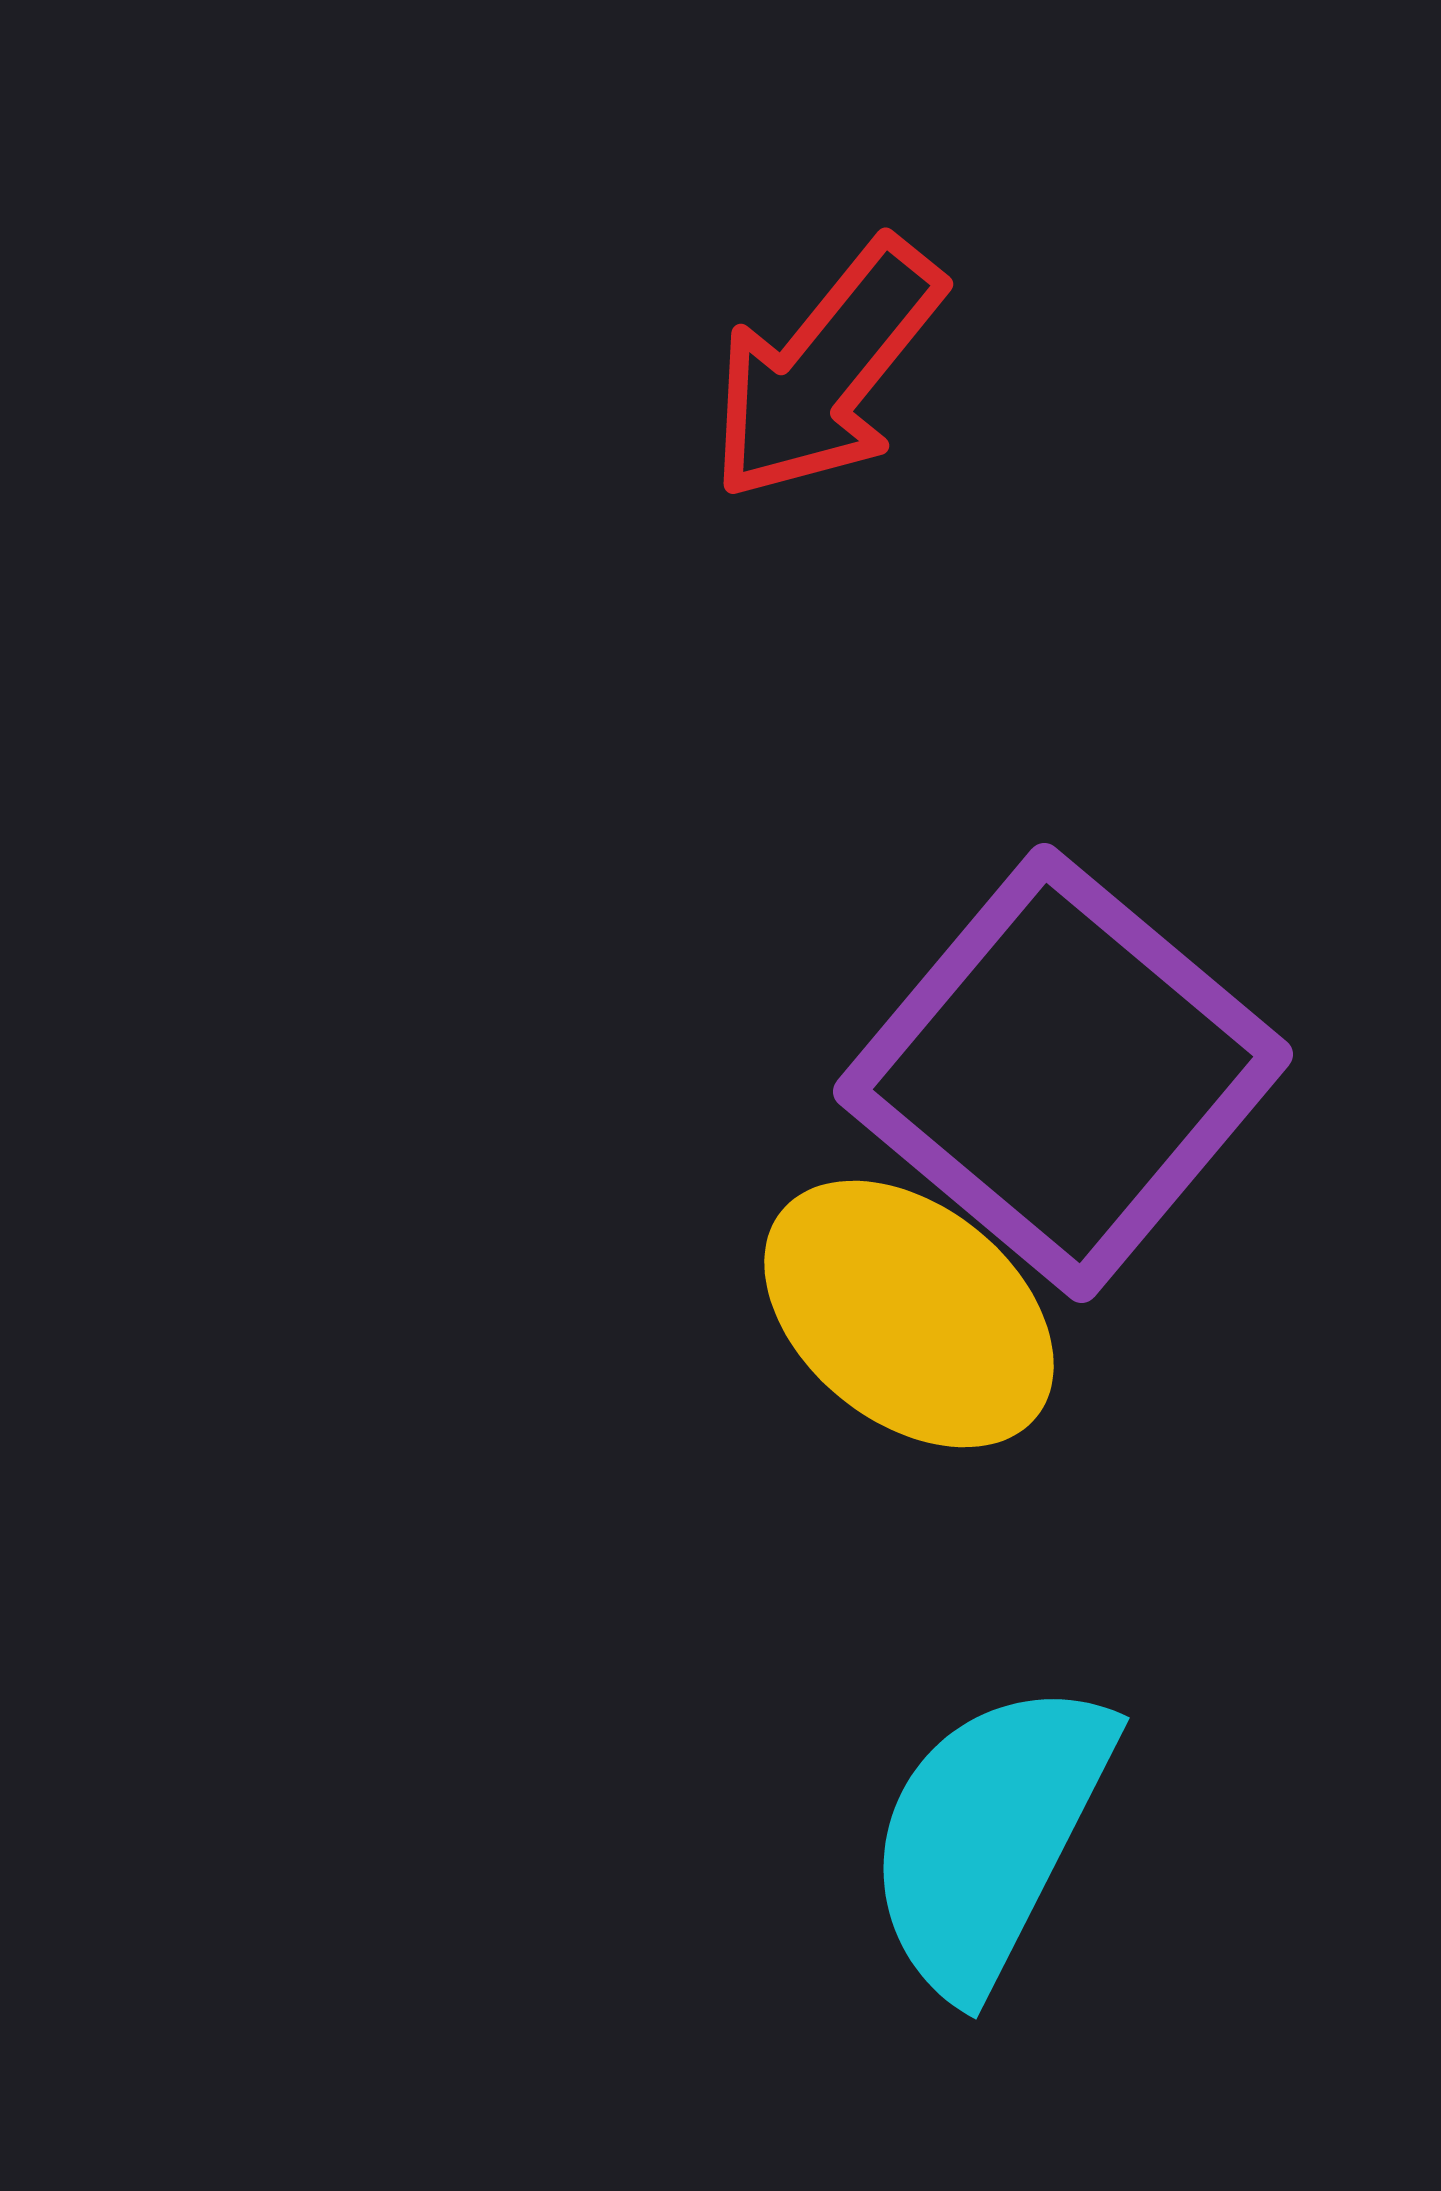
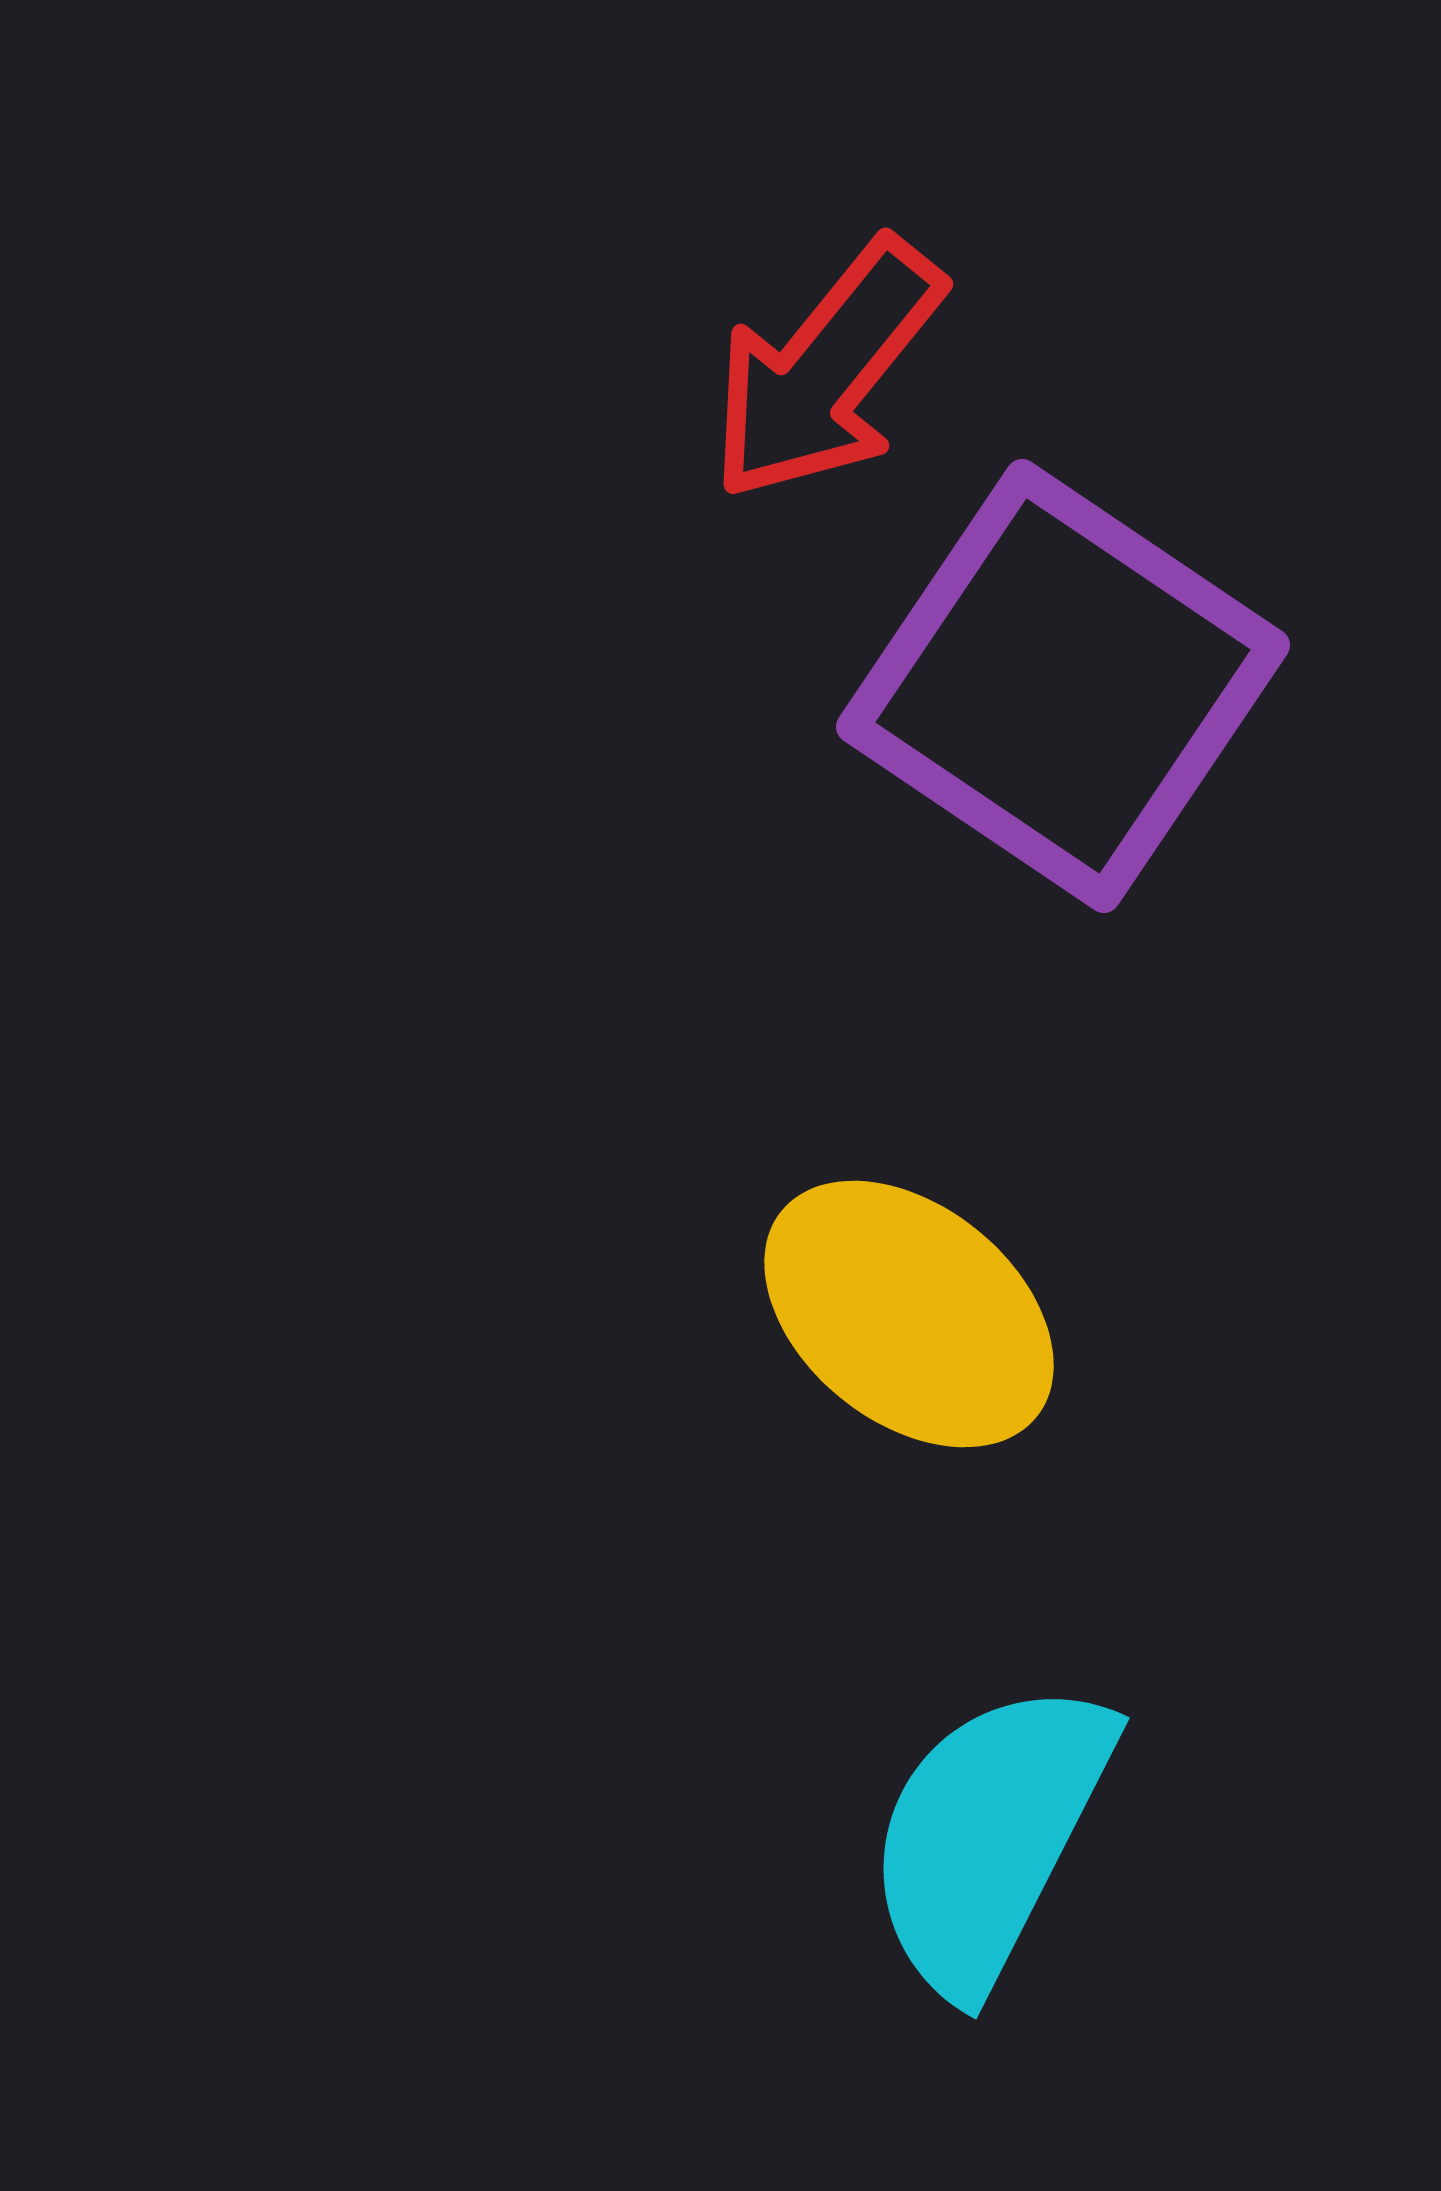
purple square: moved 387 px up; rotated 6 degrees counterclockwise
